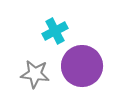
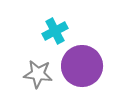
gray star: moved 3 px right
